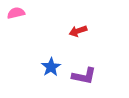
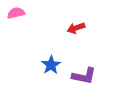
red arrow: moved 2 px left, 3 px up
blue star: moved 2 px up
